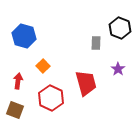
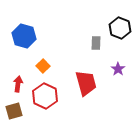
red arrow: moved 3 px down
red hexagon: moved 6 px left, 2 px up
brown square: moved 1 px left, 1 px down; rotated 36 degrees counterclockwise
